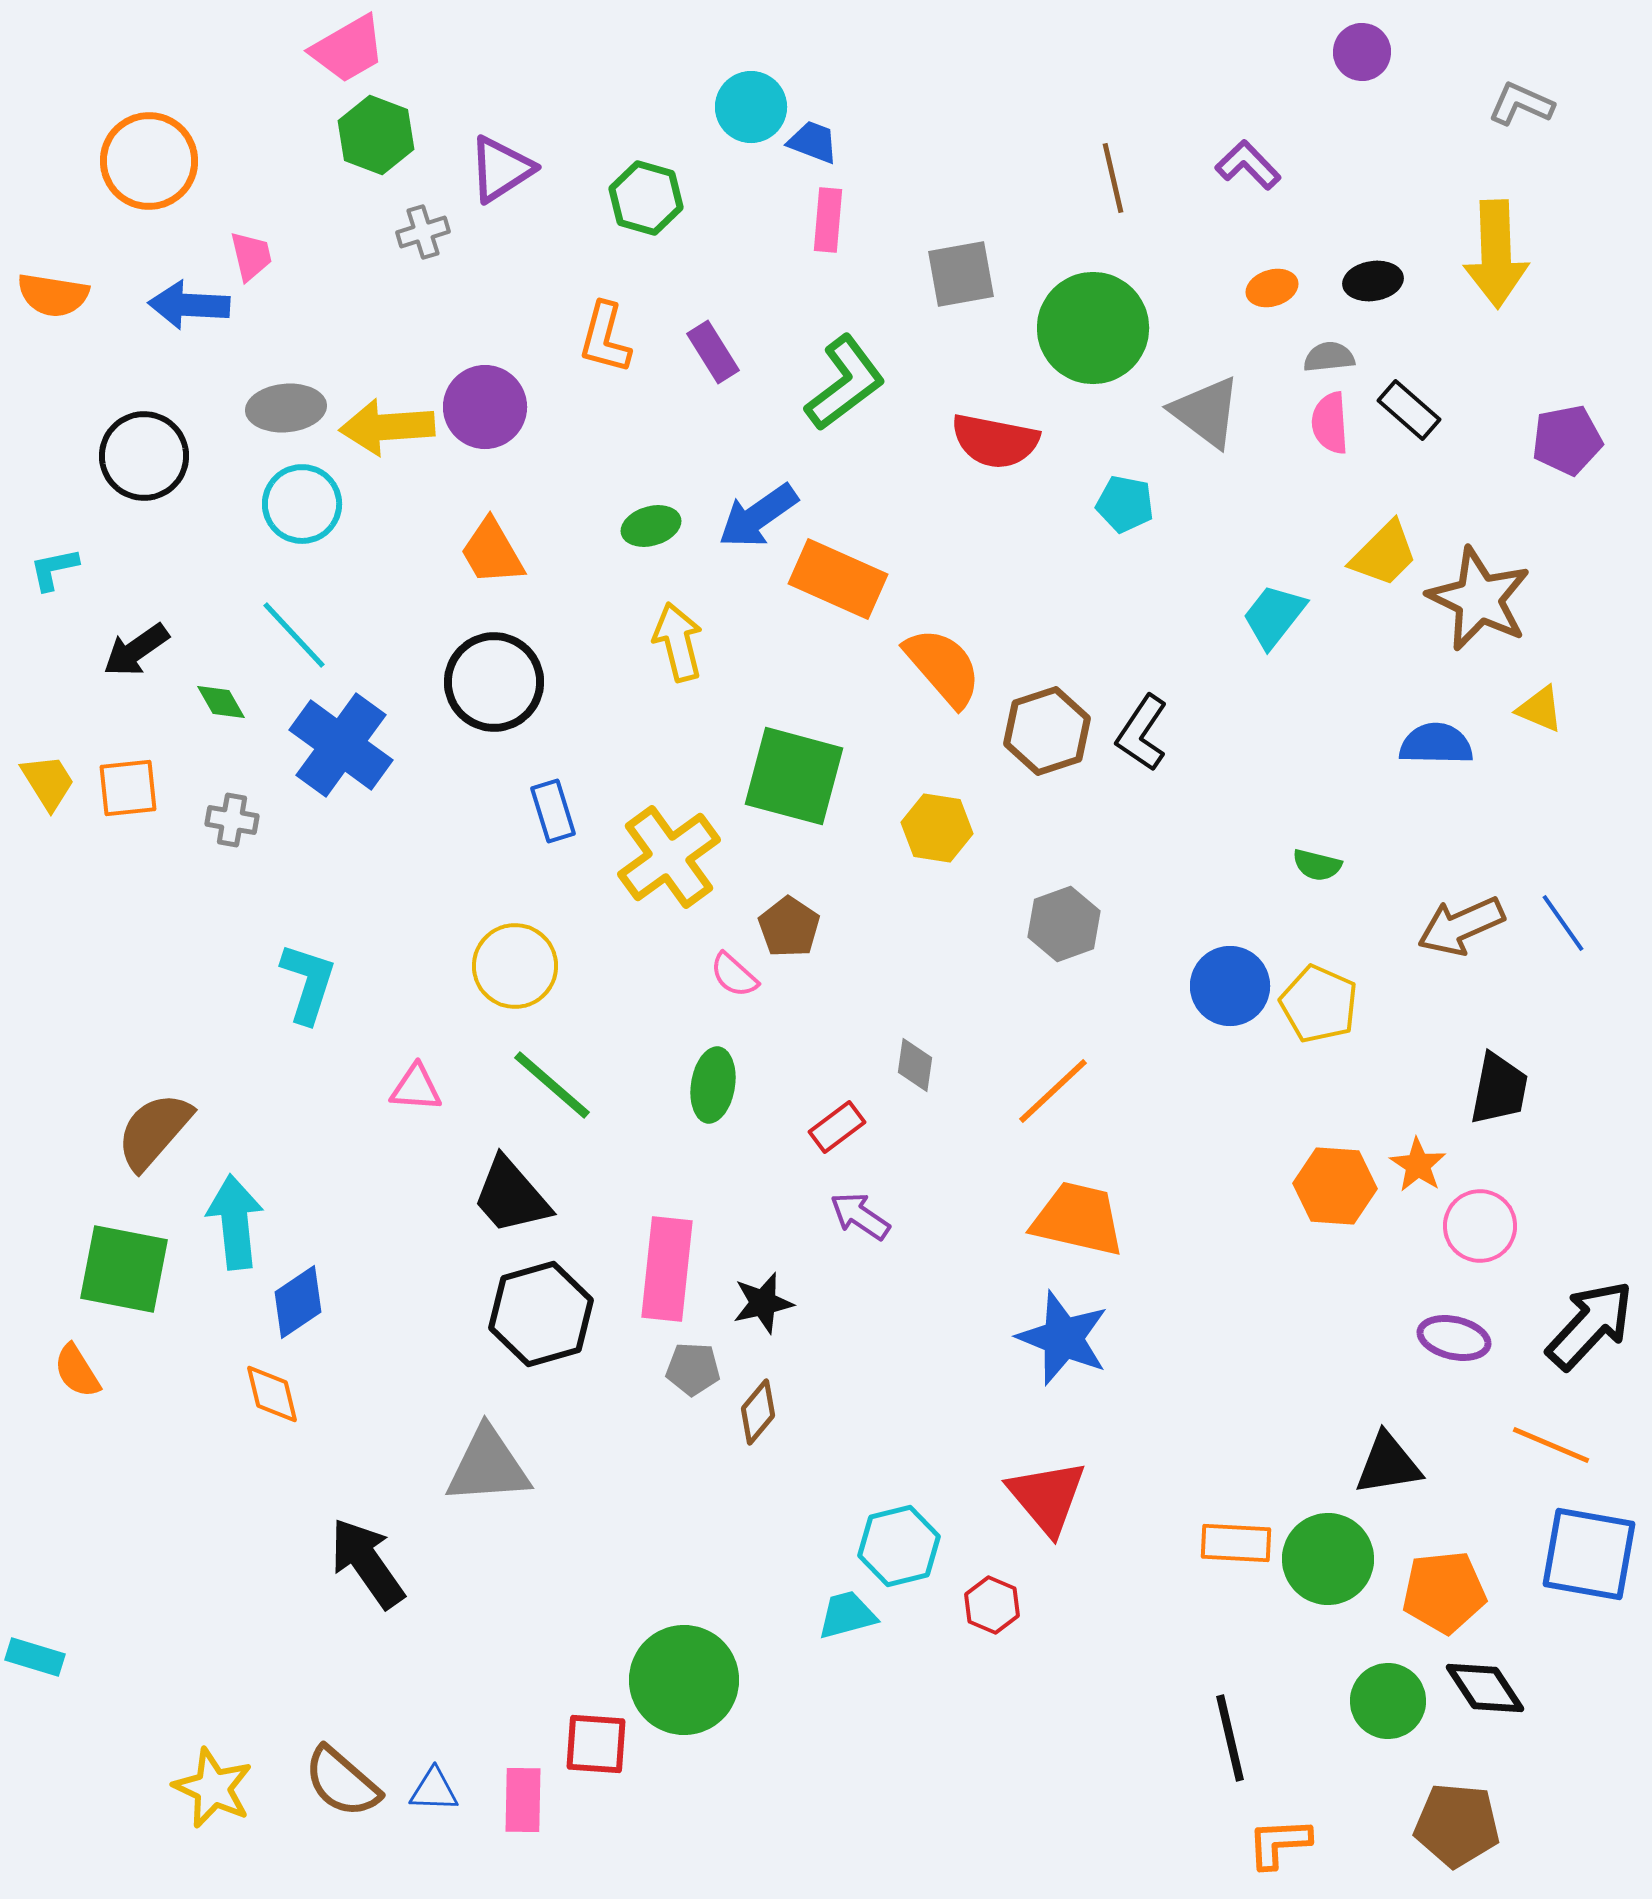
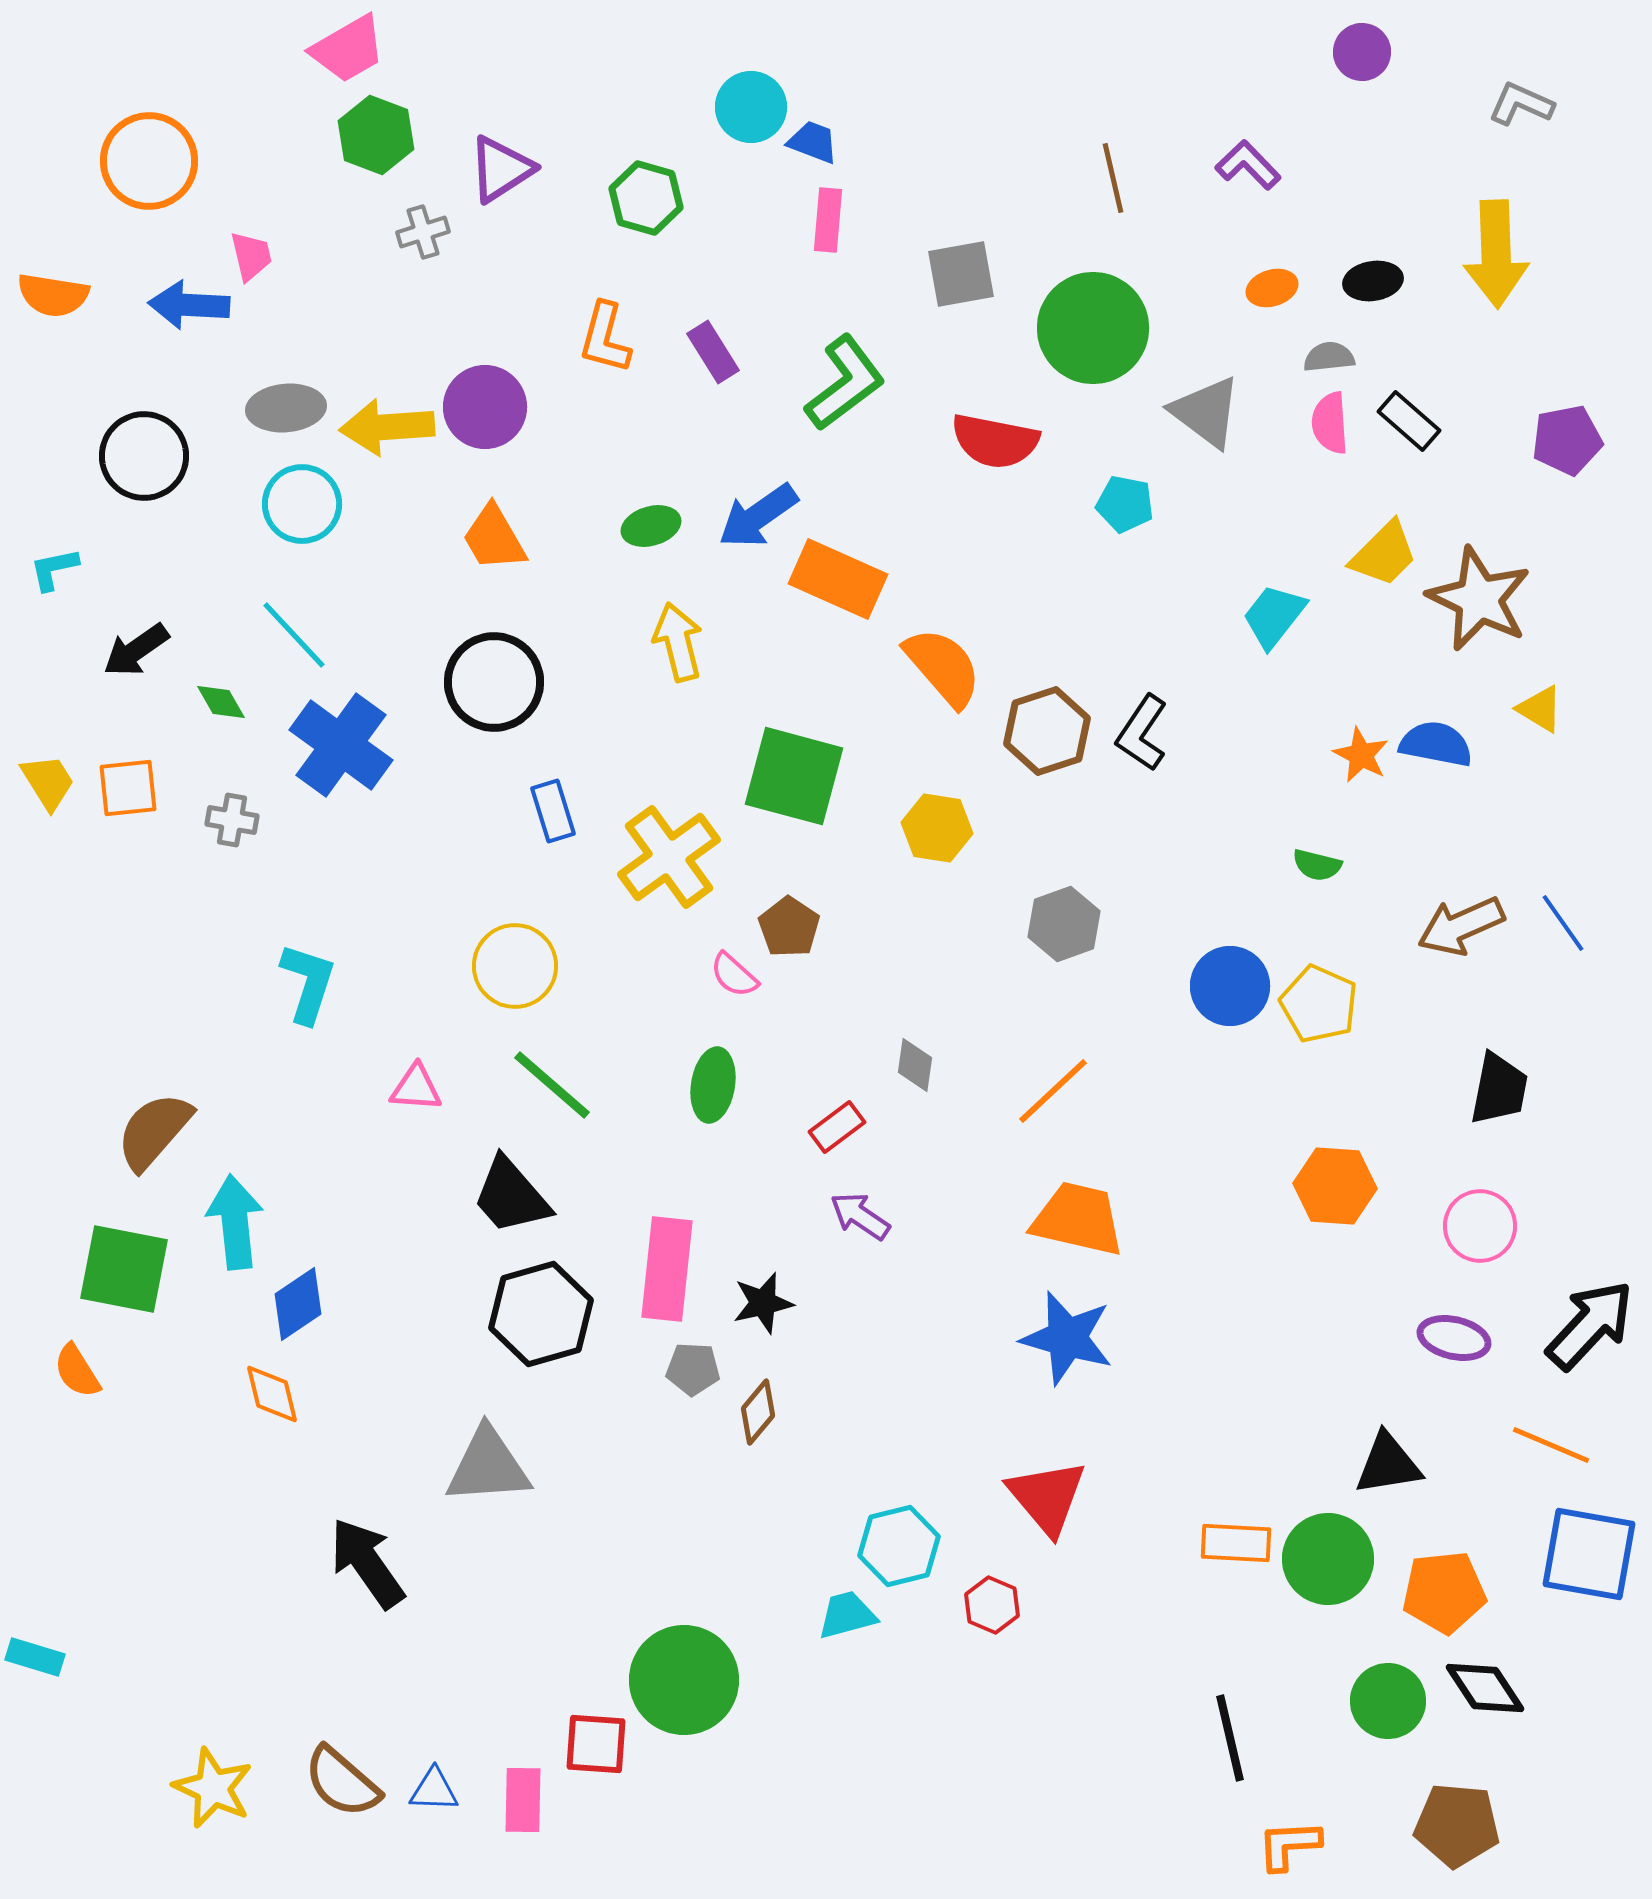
black rectangle at (1409, 410): moved 11 px down
orange trapezoid at (492, 552): moved 2 px right, 14 px up
yellow triangle at (1540, 709): rotated 8 degrees clockwise
blue semicircle at (1436, 744): rotated 10 degrees clockwise
orange star at (1418, 1165): moved 57 px left, 410 px up; rotated 6 degrees counterclockwise
blue diamond at (298, 1302): moved 2 px down
blue star at (1063, 1338): moved 4 px right; rotated 6 degrees counterclockwise
orange L-shape at (1279, 1843): moved 10 px right, 2 px down
